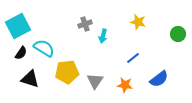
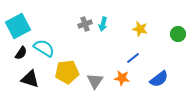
yellow star: moved 2 px right, 7 px down
cyan arrow: moved 12 px up
orange star: moved 3 px left, 7 px up
